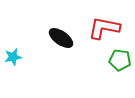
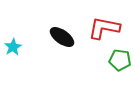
black ellipse: moved 1 px right, 1 px up
cyan star: moved 10 px up; rotated 18 degrees counterclockwise
